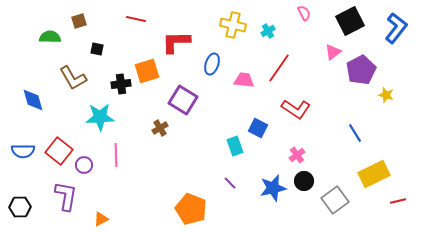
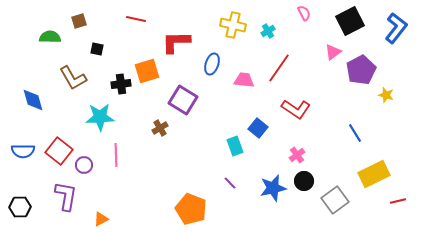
blue square at (258, 128): rotated 12 degrees clockwise
